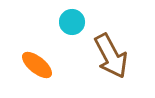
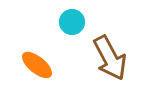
brown arrow: moved 1 px left, 2 px down
